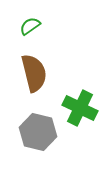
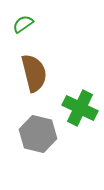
green semicircle: moved 7 px left, 2 px up
gray hexagon: moved 2 px down
